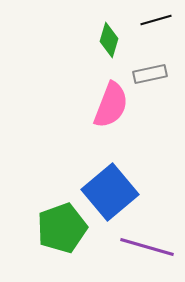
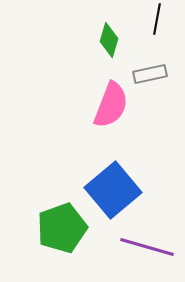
black line: moved 1 px right, 1 px up; rotated 64 degrees counterclockwise
blue square: moved 3 px right, 2 px up
